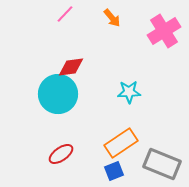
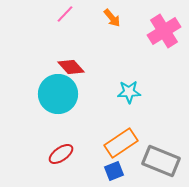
red diamond: rotated 56 degrees clockwise
gray rectangle: moved 1 px left, 3 px up
